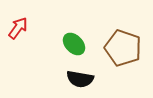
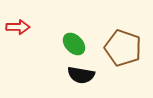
red arrow: moved 1 px up; rotated 55 degrees clockwise
black semicircle: moved 1 px right, 4 px up
